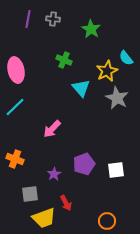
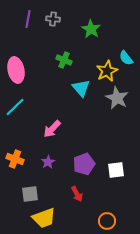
purple star: moved 6 px left, 12 px up
red arrow: moved 11 px right, 9 px up
